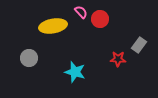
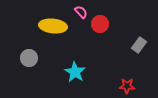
red circle: moved 5 px down
yellow ellipse: rotated 16 degrees clockwise
red star: moved 9 px right, 27 px down
cyan star: rotated 15 degrees clockwise
